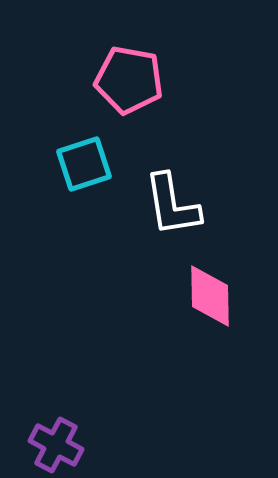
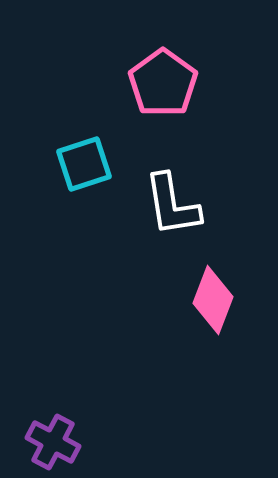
pink pentagon: moved 34 px right, 3 px down; rotated 26 degrees clockwise
pink diamond: moved 3 px right, 4 px down; rotated 22 degrees clockwise
purple cross: moved 3 px left, 3 px up
